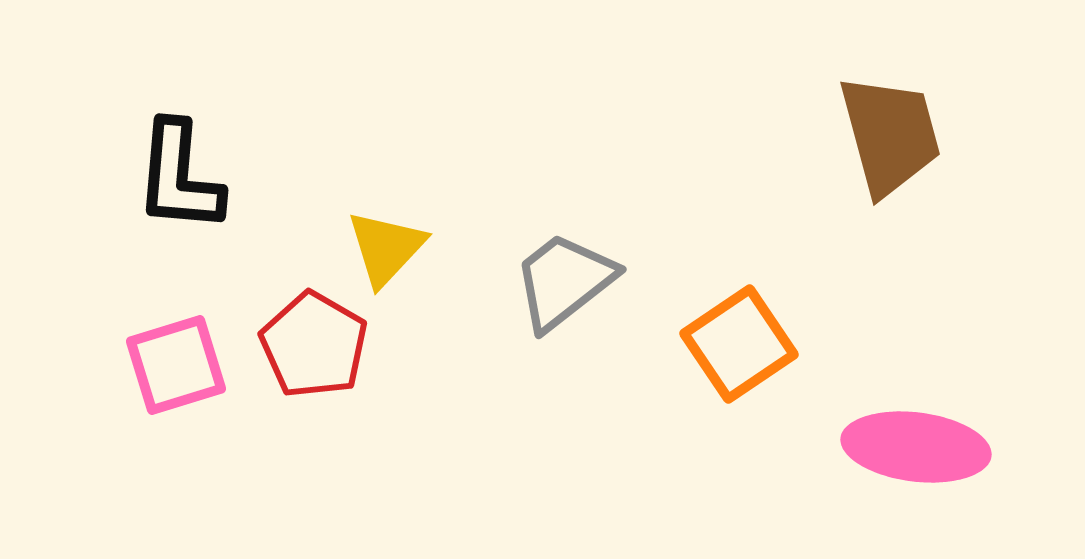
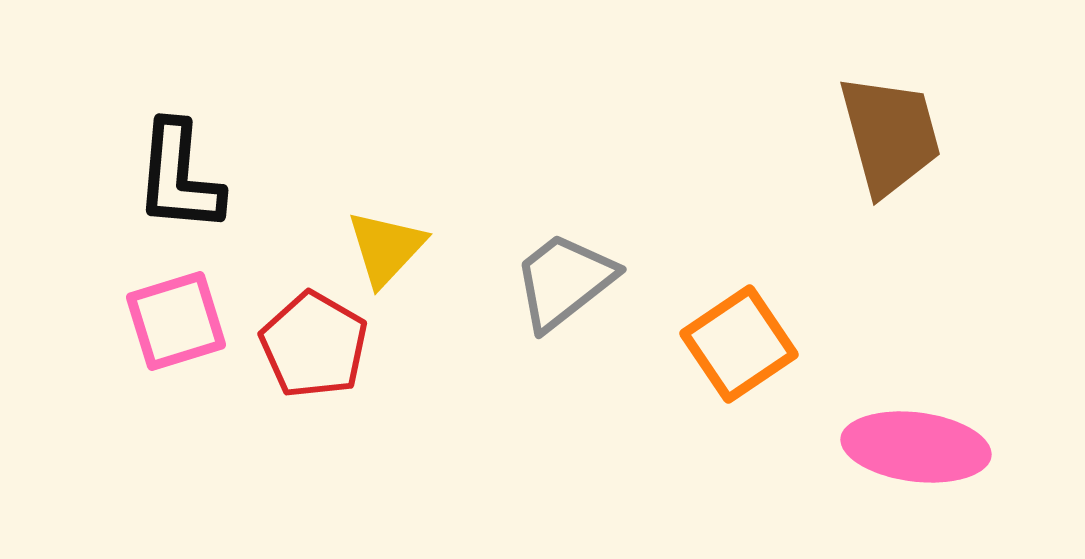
pink square: moved 44 px up
